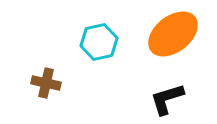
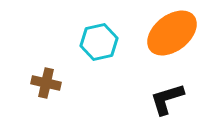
orange ellipse: moved 1 px left, 1 px up
